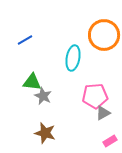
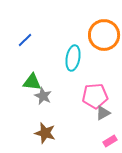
blue line: rotated 14 degrees counterclockwise
